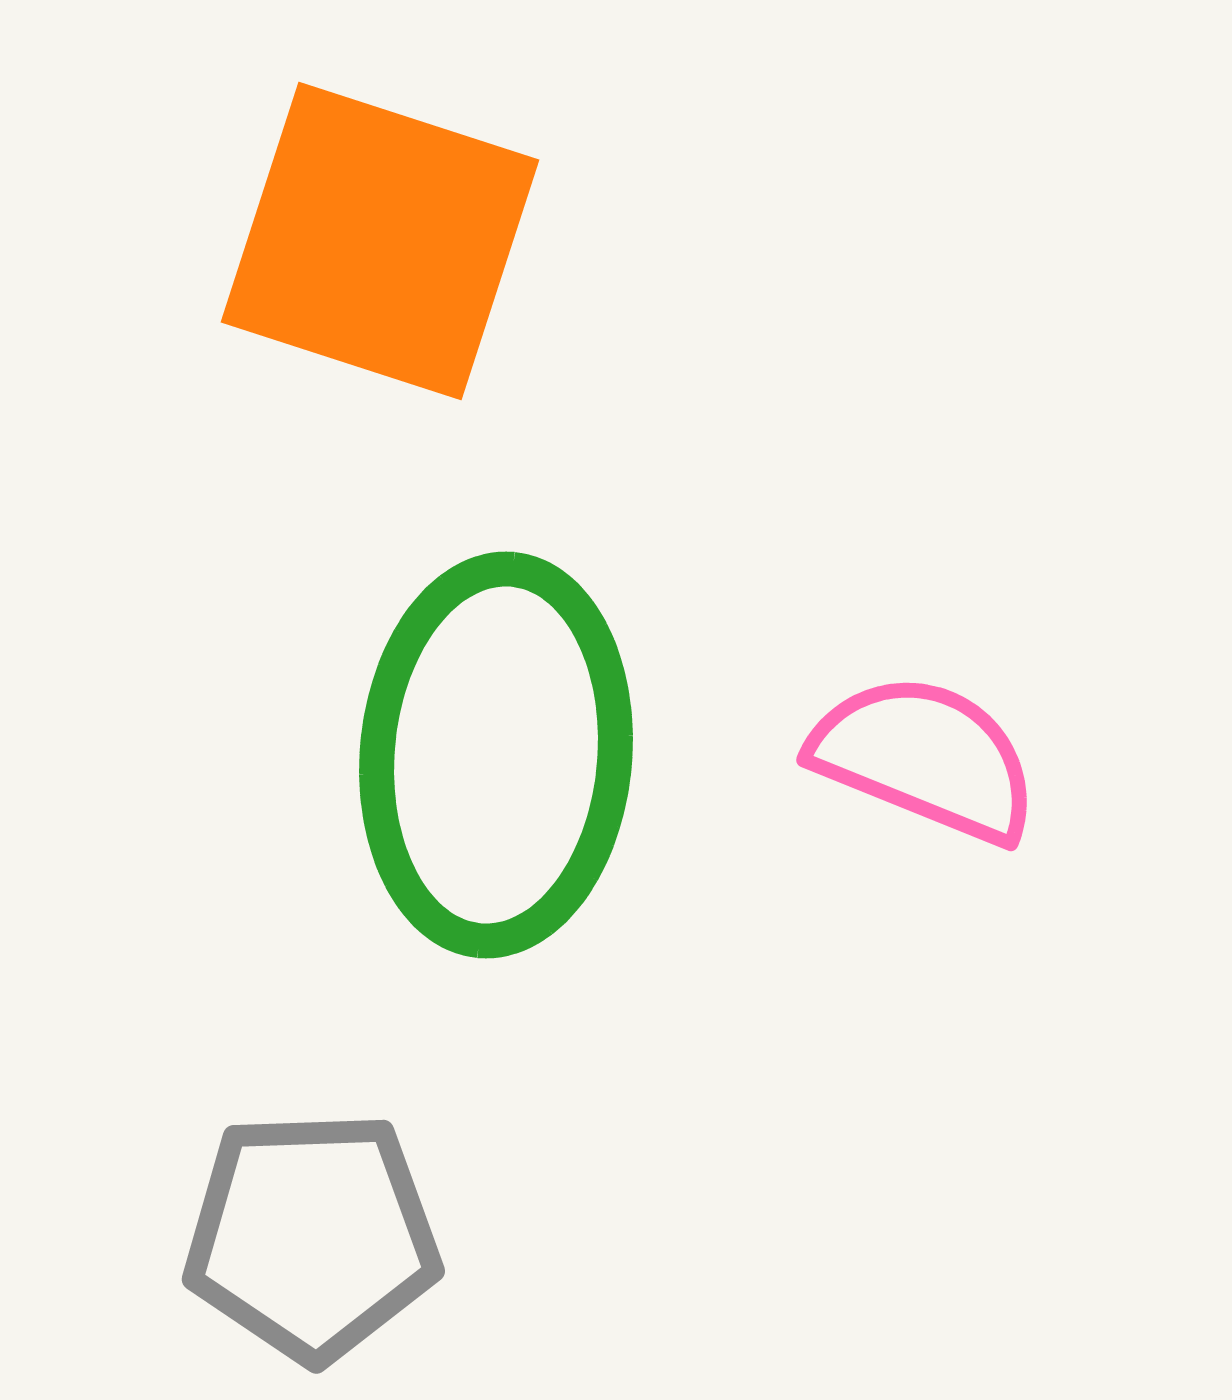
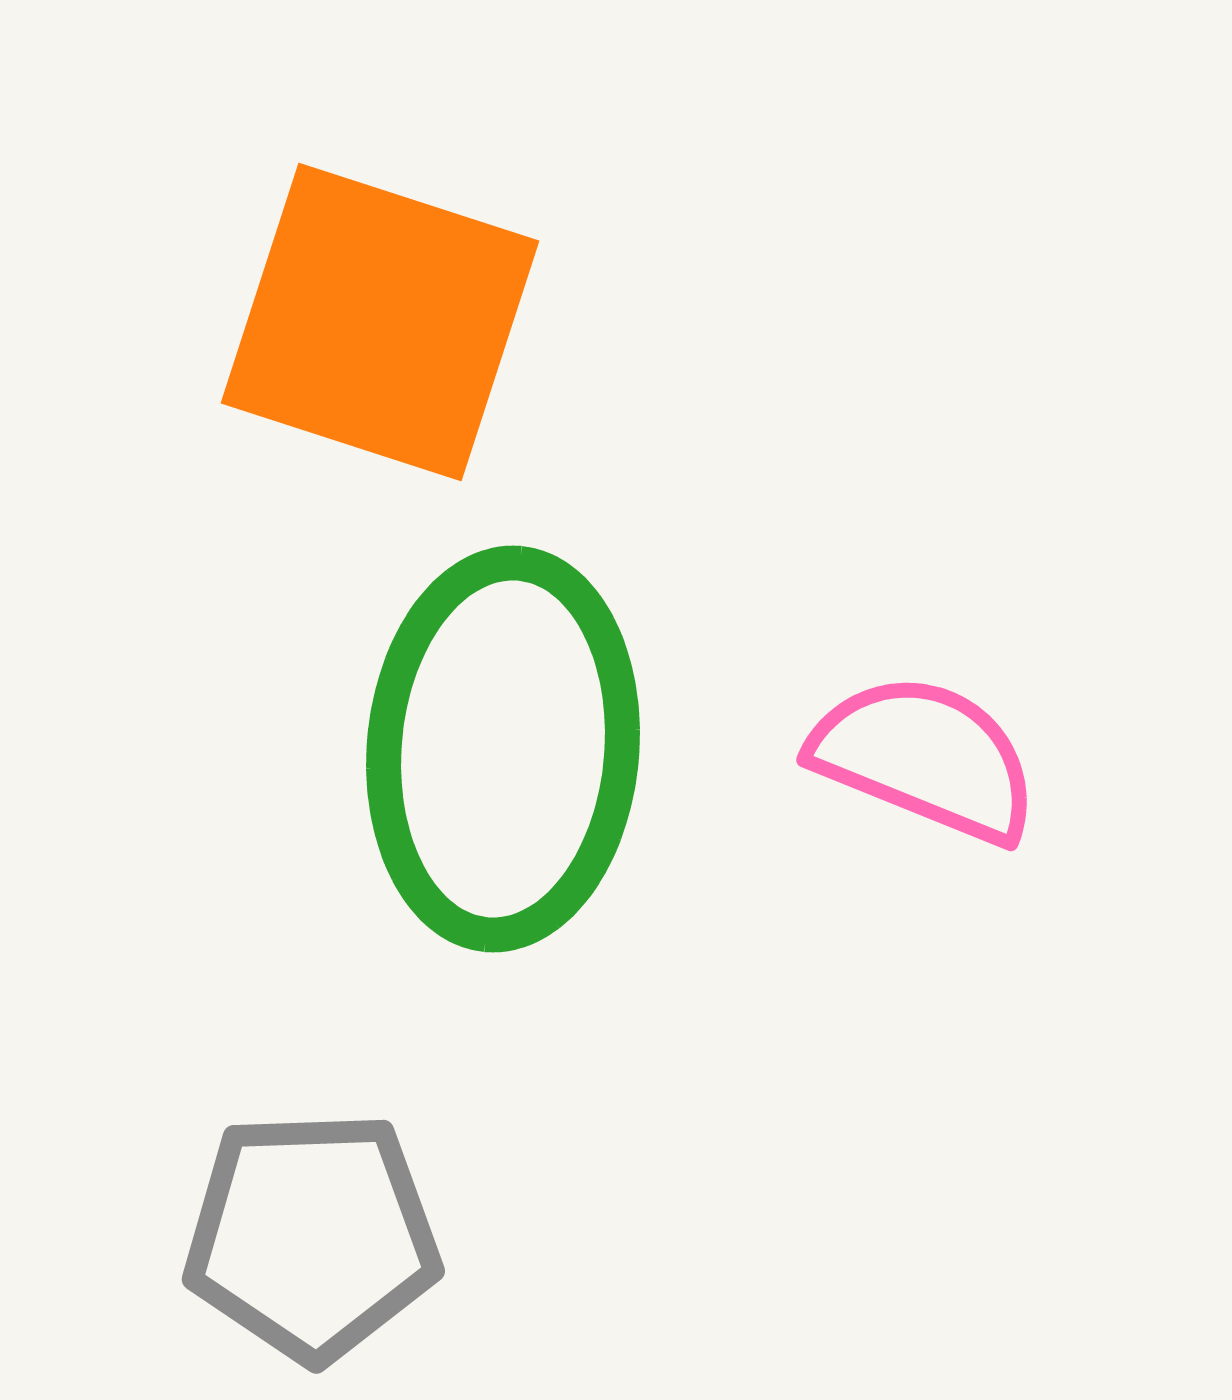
orange square: moved 81 px down
green ellipse: moved 7 px right, 6 px up
